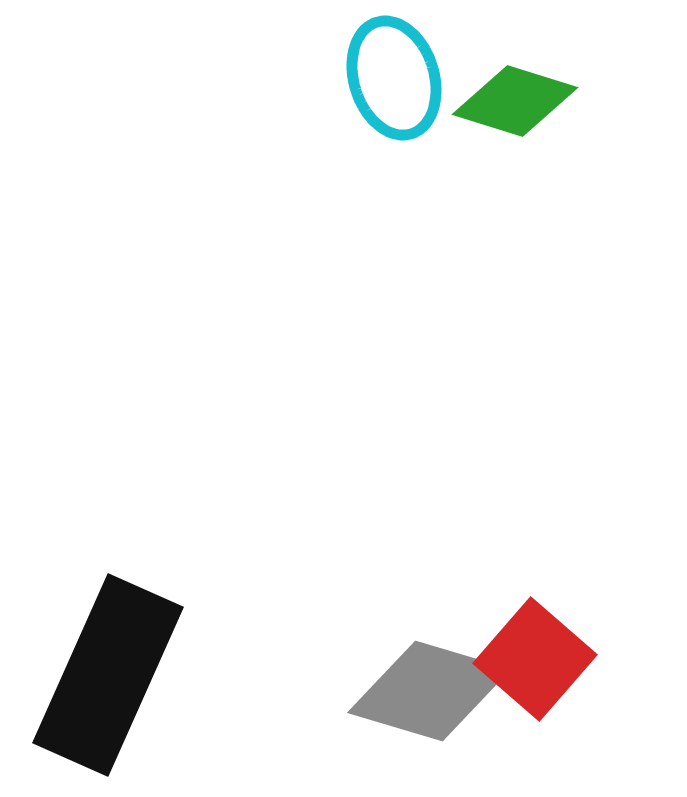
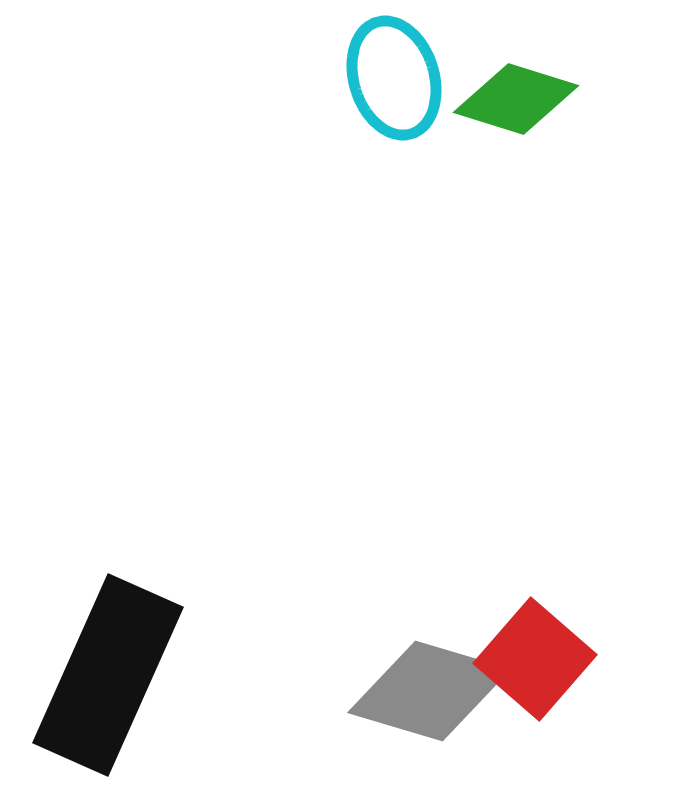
green diamond: moved 1 px right, 2 px up
